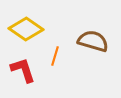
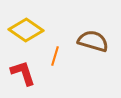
yellow diamond: moved 1 px down
red L-shape: moved 3 px down
